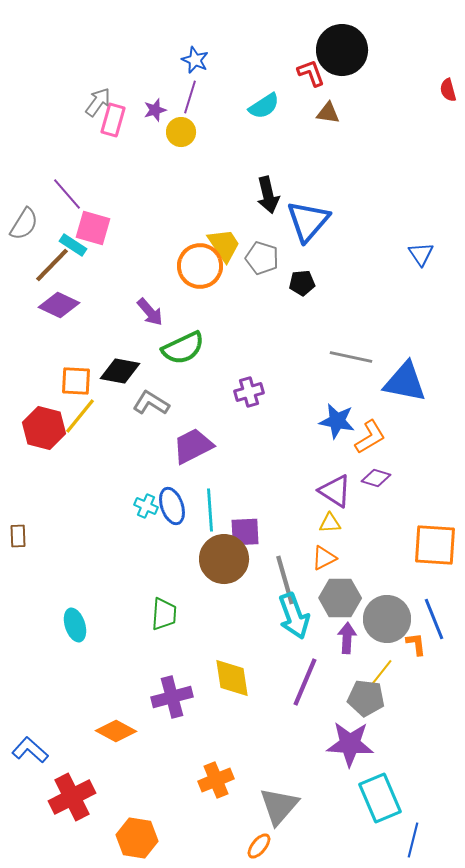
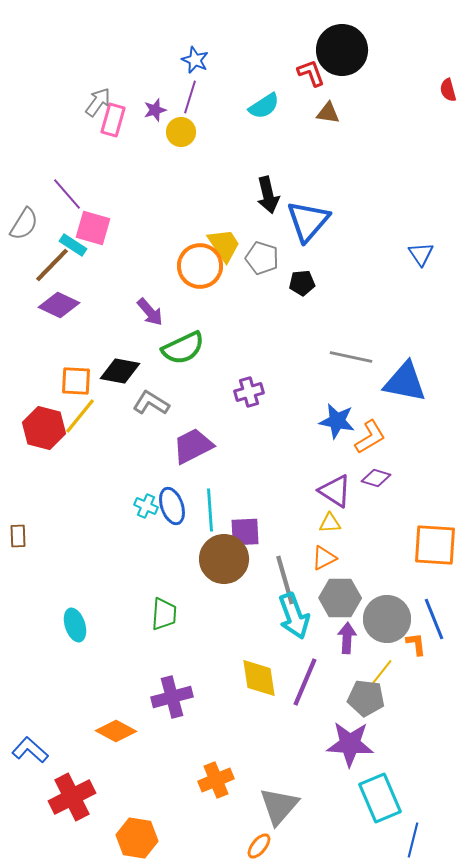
yellow diamond at (232, 678): moved 27 px right
